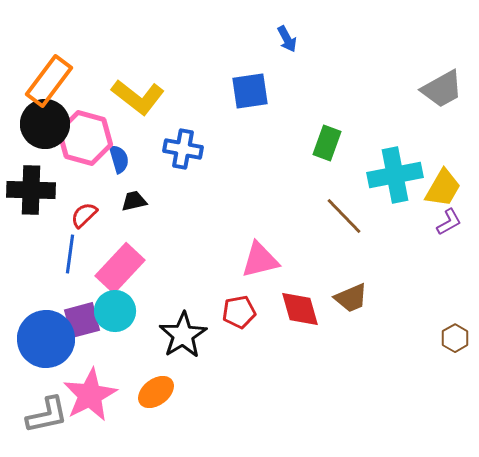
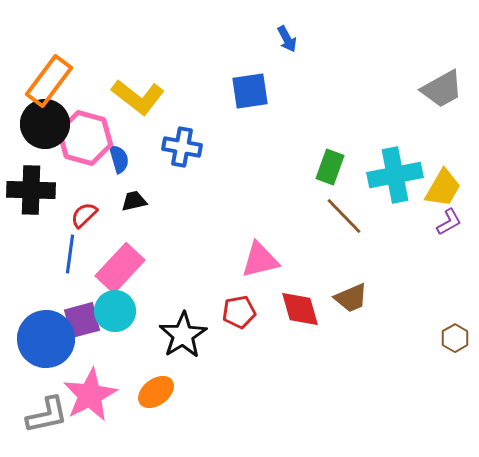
green rectangle: moved 3 px right, 24 px down
blue cross: moved 1 px left, 2 px up
